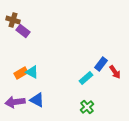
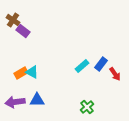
brown cross: rotated 16 degrees clockwise
red arrow: moved 2 px down
cyan rectangle: moved 4 px left, 12 px up
blue triangle: rotated 28 degrees counterclockwise
